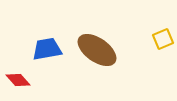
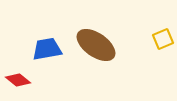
brown ellipse: moved 1 px left, 5 px up
red diamond: rotated 10 degrees counterclockwise
